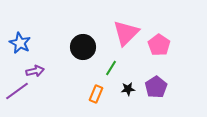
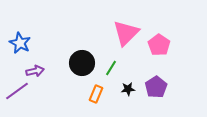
black circle: moved 1 px left, 16 px down
